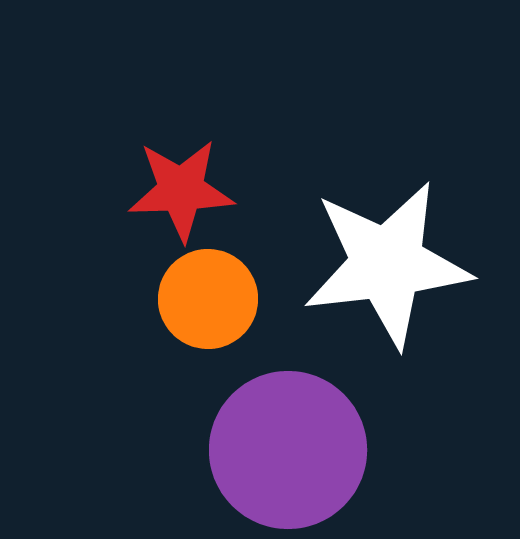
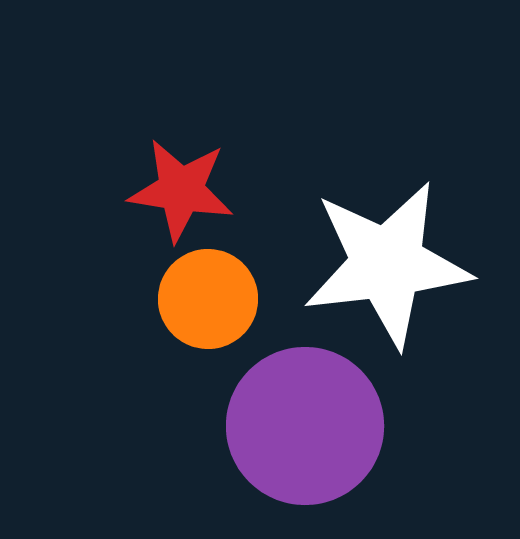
red star: rotated 11 degrees clockwise
purple circle: moved 17 px right, 24 px up
